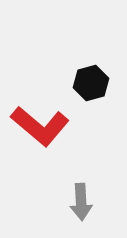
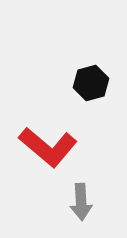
red L-shape: moved 8 px right, 21 px down
